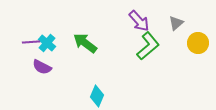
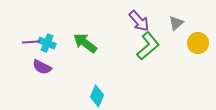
cyan cross: rotated 18 degrees counterclockwise
